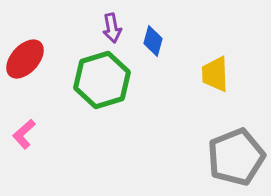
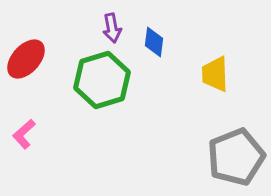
blue diamond: moved 1 px right, 1 px down; rotated 8 degrees counterclockwise
red ellipse: moved 1 px right
